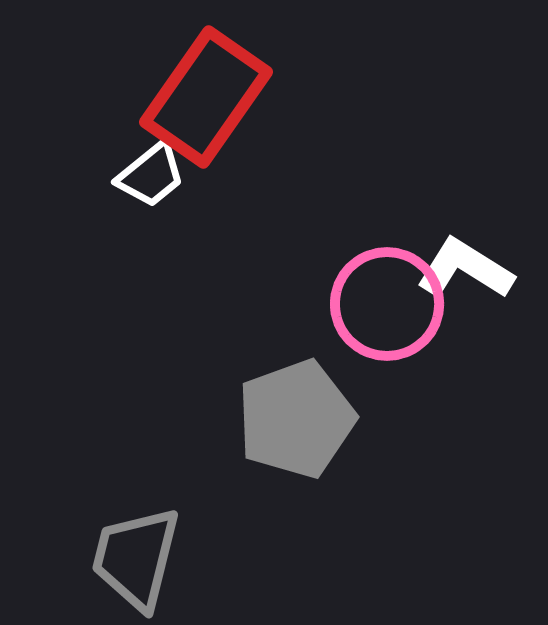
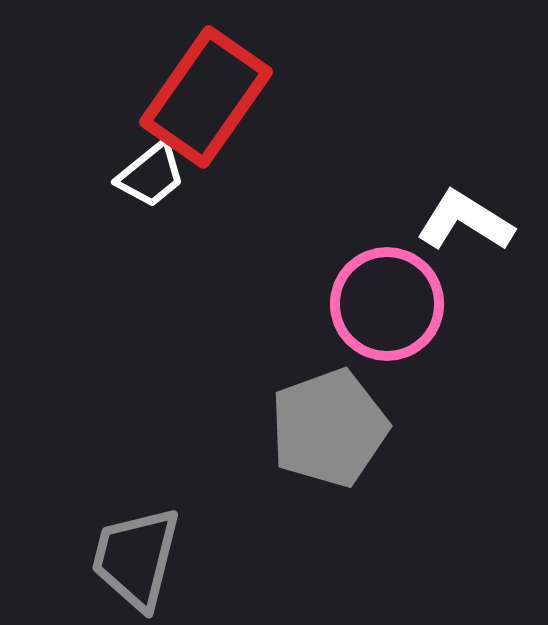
white L-shape: moved 48 px up
gray pentagon: moved 33 px right, 9 px down
